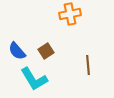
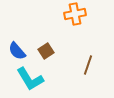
orange cross: moved 5 px right
brown line: rotated 24 degrees clockwise
cyan L-shape: moved 4 px left
